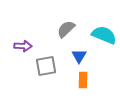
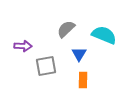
blue triangle: moved 2 px up
